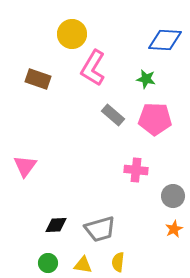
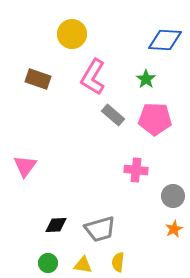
pink L-shape: moved 9 px down
green star: rotated 24 degrees clockwise
